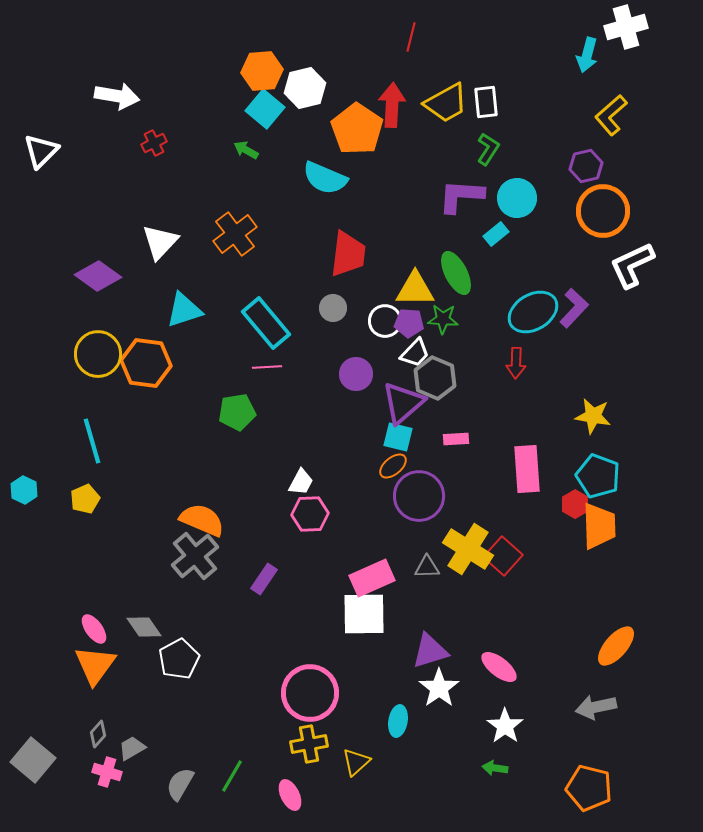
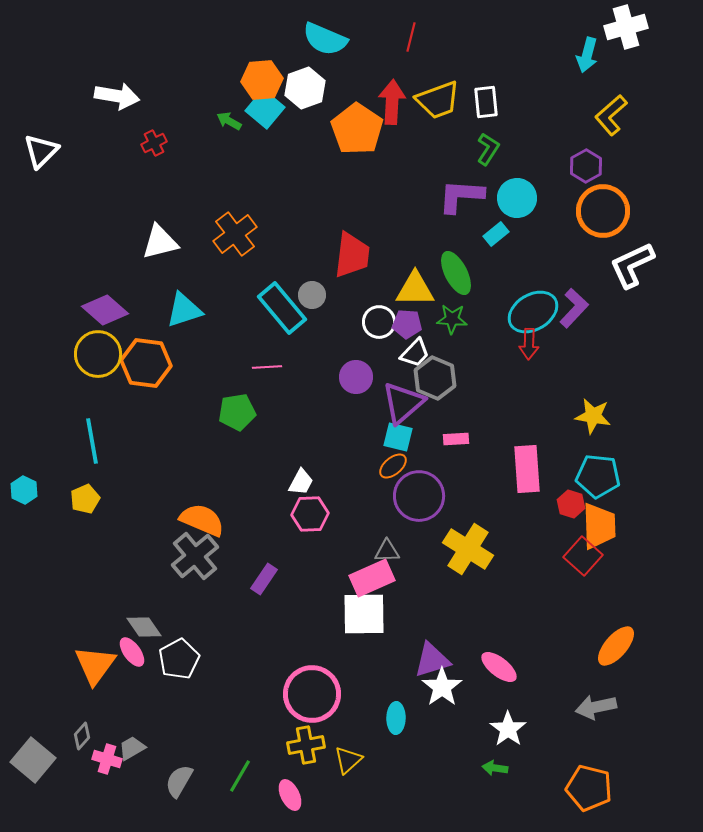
orange hexagon at (262, 71): moved 9 px down
white hexagon at (305, 88): rotated 6 degrees counterclockwise
yellow trapezoid at (446, 103): moved 8 px left, 3 px up; rotated 9 degrees clockwise
red arrow at (392, 105): moved 3 px up
green arrow at (246, 150): moved 17 px left, 29 px up
purple hexagon at (586, 166): rotated 16 degrees counterclockwise
cyan semicircle at (325, 178): moved 139 px up
white triangle at (160, 242): rotated 33 degrees clockwise
red trapezoid at (348, 254): moved 4 px right, 1 px down
purple diamond at (98, 276): moved 7 px right, 34 px down; rotated 6 degrees clockwise
gray circle at (333, 308): moved 21 px left, 13 px up
green star at (443, 319): moved 9 px right
white circle at (385, 321): moved 6 px left, 1 px down
cyan rectangle at (266, 323): moved 16 px right, 15 px up
purple pentagon at (409, 323): moved 2 px left, 1 px down
red arrow at (516, 363): moved 13 px right, 19 px up
purple circle at (356, 374): moved 3 px down
cyan line at (92, 441): rotated 6 degrees clockwise
cyan pentagon at (598, 476): rotated 15 degrees counterclockwise
red hexagon at (575, 504): moved 4 px left; rotated 12 degrees counterclockwise
red square at (503, 556): moved 80 px right
gray triangle at (427, 567): moved 40 px left, 16 px up
pink ellipse at (94, 629): moved 38 px right, 23 px down
purple triangle at (430, 651): moved 2 px right, 9 px down
white star at (439, 688): moved 3 px right, 1 px up
pink circle at (310, 693): moved 2 px right, 1 px down
cyan ellipse at (398, 721): moved 2 px left, 3 px up; rotated 8 degrees counterclockwise
white star at (505, 726): moved 3 px right, 3 px down
gray diamond at (98, 734): moved 16 px left, 2 px down
yellow cross at (309, 744): moved 3 px left, 1 px down
yellow triangle at (356, 762): moved 8 px left, 2 px up
pink cross at (107, 772): moved 13 px up
green line at (232, 776): moved 8 px right
gray semicircle at (180, 784): moved 1 px left, 3 px up
